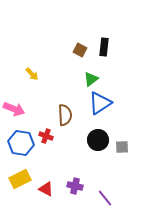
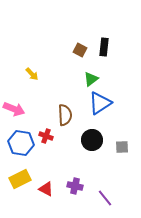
black circle: moved 6 px left
